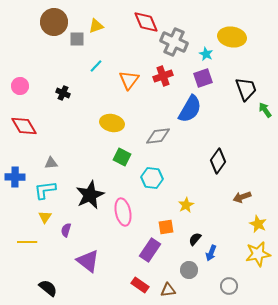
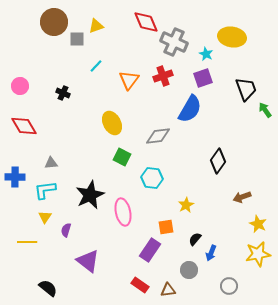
yellow ellipse at (112, 123): rotated 50 degrees clockwise
